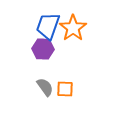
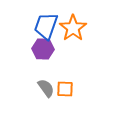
blue trapezoid: moved 2 px left
gray semicircle: moved 1 px right, 1 px down
